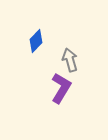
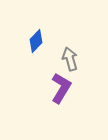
gray arrow: moved 1 px up
